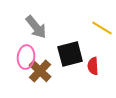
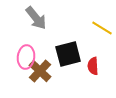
gray arrow: moved 9 px up
black square: moved 2 px left
